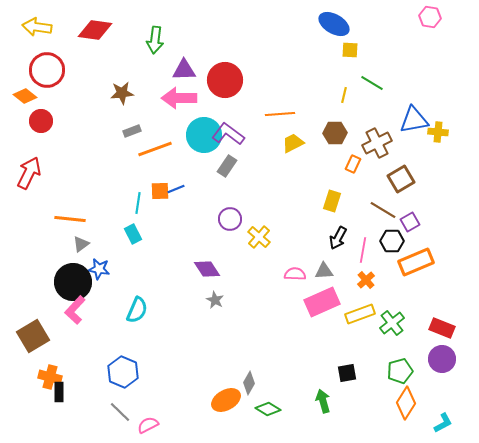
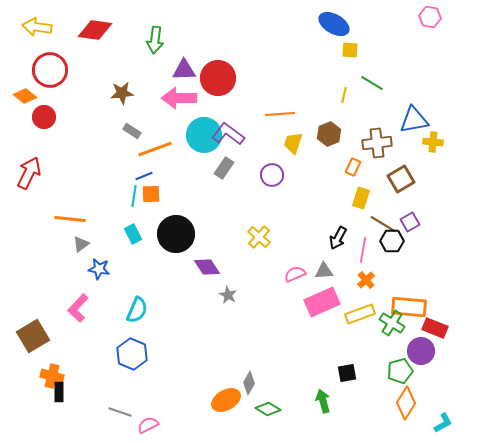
red circle at (47, 70): moved 3 px right
red circle at (225, 80): moved 7 px left, 2 px up
red circle at (41, 121): moved 3 px right, 4 px up
gray rectangle at (132, 131): rotated 54 degrees clockwise
yellow cross at (438, 132): moved 5 px left, 10 px down
brown hexagon at (335, 133): moved 6 px left, 1 px down; rotated 20 degrees counterclockwise
yellow trapezoid at (293, 143): rotated 45 degrees counterclockwise
brown cross at (377, 143): rotated 20 degrees clockwise
orange rectangle at (353, 164): moved 3 px down
gray rectangle at (227, 166): moved 3 px left, 2 px down
blue line at (176, 189): moved 32 px left, 13 px up
orange square at (160, 191): moved 9 px left, 3 px down
yellow rectangle at (332, 201): moved 29 px right, 3 px up
cyan line at (138, 203): moved 4 px left, 7 px up
brown line at (383, 210): moved 14 px down
purple circle at (230, 219): moved 42 px right, 44 px up
orange rectangle at (416, 262): moved 7 px left, 45 px down; rotated 28 degrees clockwise
purple diamond at (207, 269): moved 2 px up
pink semicircle at (295, 274): rotated 25 degrees counterclockwise
black circle at (73, 282): moved 103 px right, 48 px up
gray star at (215, 300): moved 13 px right, 5 px up
pink L-shape at (75, 310): moved 3 px right, 2 px up
green cross at (392, 323): rotated 20 degrees counterclockwise
red rectangle at (442, 328): moved 7 px left
purple circle at (442, 359): moved 21 px left, 8 px up
blue hexagon at (123, 372): moved 9 px right, 18 px up
orange cross at (50, 377): moved 2 px right, 1 px up
gray line at (120, 412): rotated 25 degrees counterclockwise
